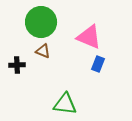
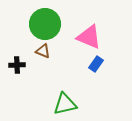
green circle: moved 4 px right, 2 px down
blue rectangle: moved 2 px left; rotated 14 degrees clockwise
green triangle: rotated 20 degrees counterclockwise
